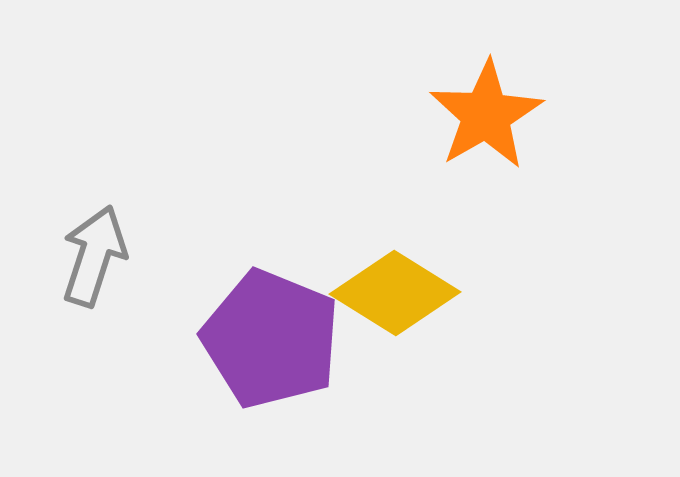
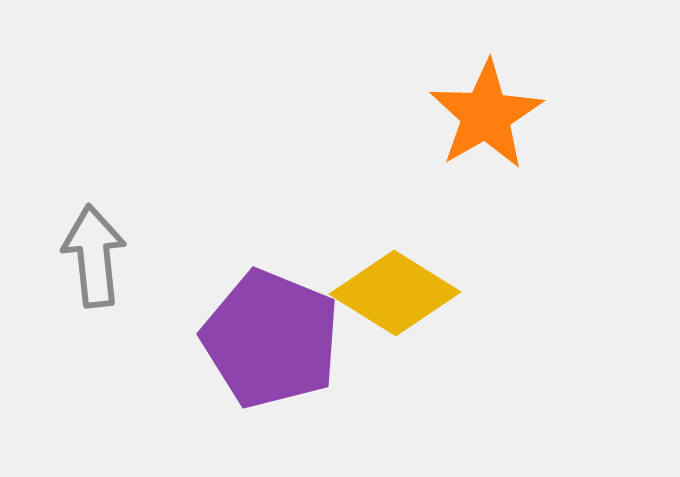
gray arrow: rotated 24 degrees counterclockwise
